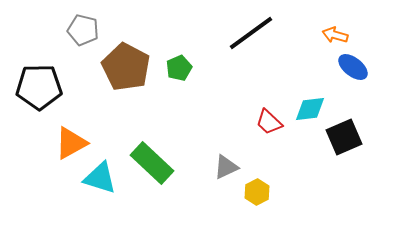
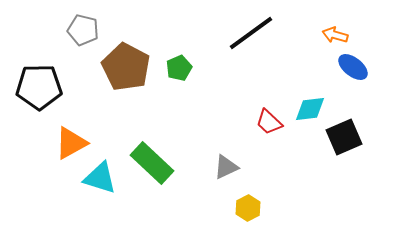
yellow hexagon: moved 9 px left, 16 px down
